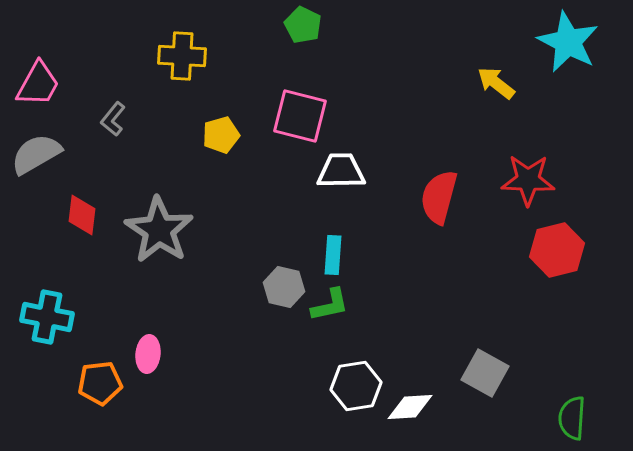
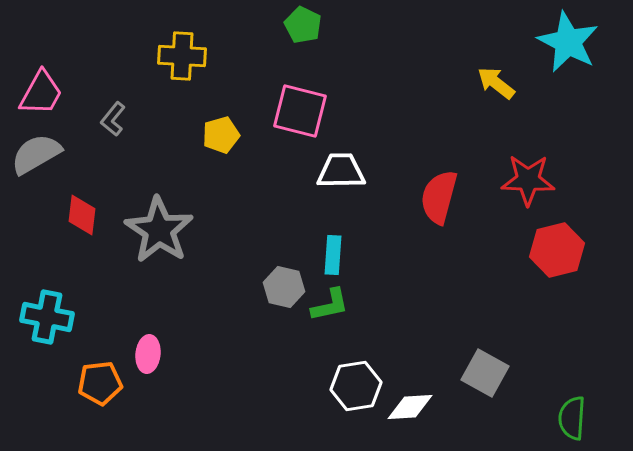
pink trapezoid: moved 3 px right, 9 px down
pink square: moved 5 px up
